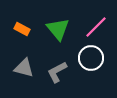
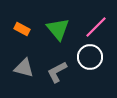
white circle: moved 1 px left, 1 px up
